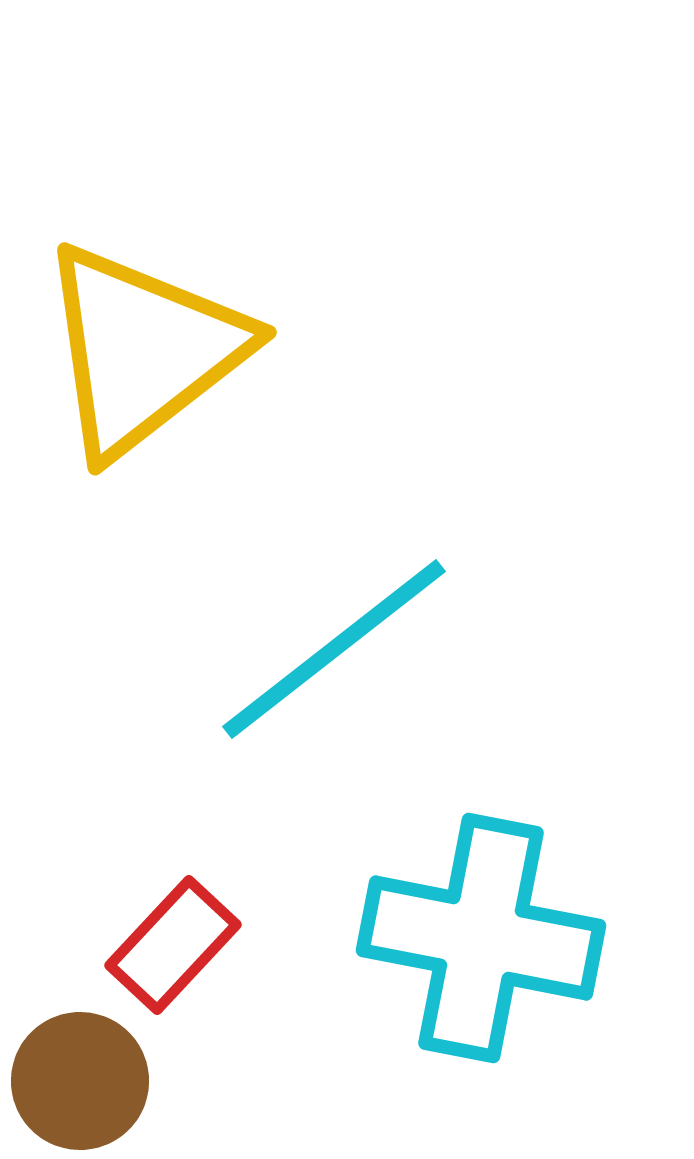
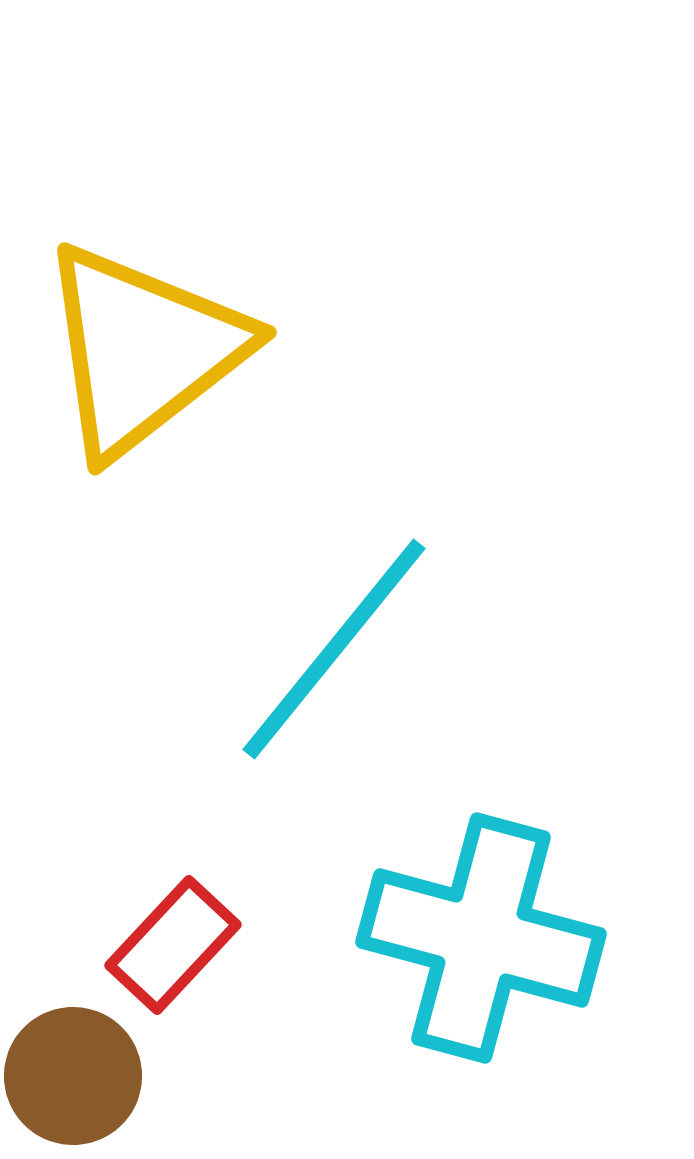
cyan line: rotated 13 degrees counterclockwise
cyan cross: rotated 4 degrees clockwise
brown circle: moved 7 px left, 5 px up
